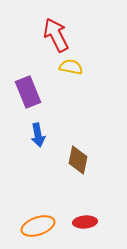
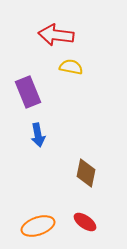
red arrow: rotated 56 degrees counterclockwise
brown diamond: moved 8 px right, 13 px down
red ellipse: rotated 40 degrees clockwise
